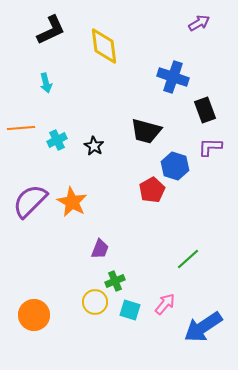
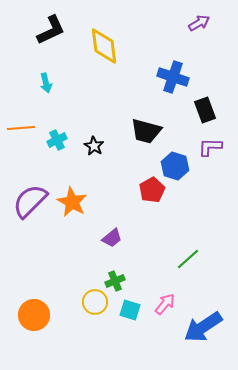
purple trapezoid: moved 12 px right, 11 px up; rotated 30 degrees clockwise
